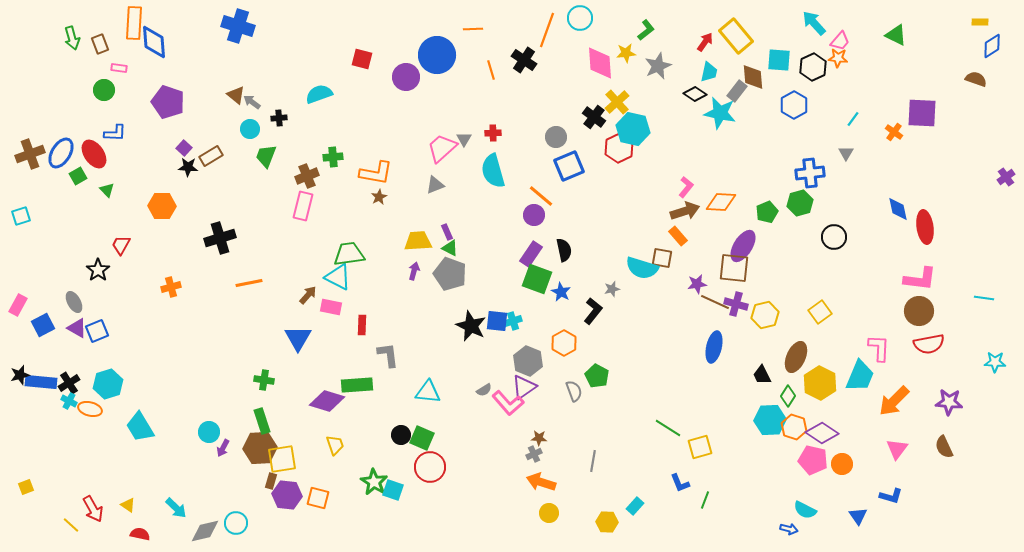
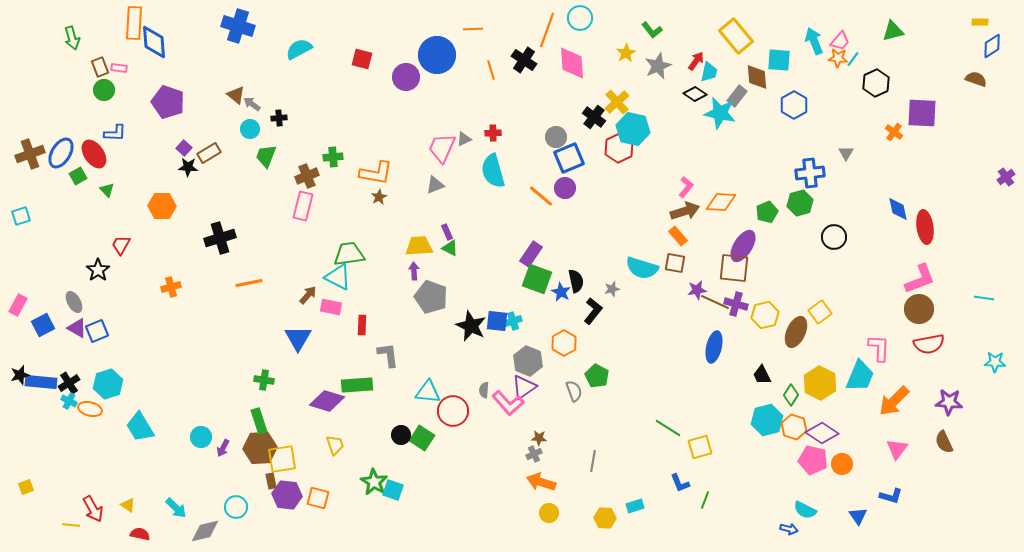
cyan arrow at (814, 23): moved 18 px down; rotated 20 degrees clockwise
green L-shape at (646, 30): moved 6 px right; rotated 90 degrees clockwise
green triangle at (896, 35): moved 3 px left, 4 px up; rotated 40 degrees counterclockwise
red arrow at (705, 42): moved 9 px left, 19 px down
brown rectangle at (100, 44): moved 23 px down
yellow star at (626, 53): rotated 24 degrees counterclockwise
pink diamond at (600, 63): moved 28 px left
black hexagon at (813, 67): moved 63 px right, 16 px down
brown diamond at (753, 77): moved 4 px right
gray rectangle at (737, 91): moved 5 px down
cyan semicircle at (319, 94): moved 20 px left, 45 px up; rotated 8 degrees counterclockwise
gray arrow at (252, 102): moved 2 px down
cyan line at (853, 119): moved 60 px up
gray triangle at (464, 139): rotated 35 degrees clockwise
pink trapezoid at (442, 148): rotated 24 degrees counterclockwise
brown rectangle at (211, 156): moved 2 px left, 3 px up
blue square at (569, 166): moved 8 px up
purple circle at (534, 215): moved 31 px right, 27 px up
yellow trapezoid at (418, 241): moved 1 px right, 5 px down
black semicircle at (564, 250): moved 12 px right, 31 px down
brown square at (662, 258): moved 13 px right, 5 px down
purple arrow at (414, 271): rotated 18 degrees counterclockwise
gray pentagon at (450, 274): moved 19 px left, 23 px down
pink L-shape at (920, 279): rotated 28 degrees counterclockwise
purple star at (697, 284): moved 6 px down
brown circle at (919, 311): moved 2 px up
brown ellipse at (796, 357): moved 25 px up
gray semicircle at (484, 390): rotated 126 degrees clockwise
green diamond at (788, 396): moved 3 px right, 1 px up
cyan hexagon at (770, 420): moved 3 px left; rotated 12 degrees counterclockwise
green rectangle at (262, 421): moved 3 px left
cyan circle at (209, 432): moved 8 px left, 5 px down
green square at (422, 438): rotated 10 degrees clockwise
brown semicircle at (944, 447): moved 5 px up
red circle at (430, 467): moved 23 px right, 56 px up
brown rectangle at (271, 481): rotated 28 degrees counterclockwise
cyan rectangle at (635, 506): rotated 30 degrees clockwise
yellow hexagon at (607, 522): moved 2 px left, 4 px up
cyan circle at (236, 523): moved 16 px up
yellow line at (71, 525): rotated 36 degrees counterclockwise
